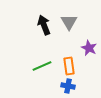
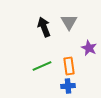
black arrow: moved 2 px down
blue cross: rotated 16 degrees counterclockwise
